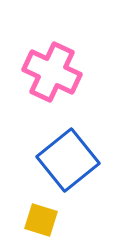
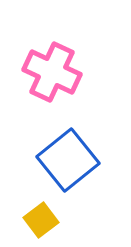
yellow square: rotated 36 degrees clockwise
